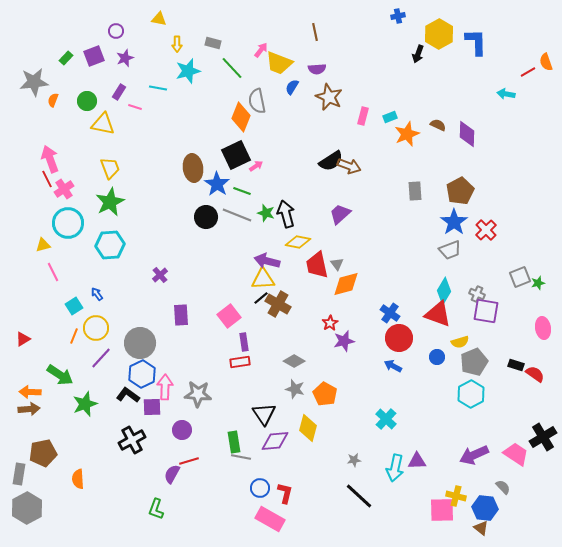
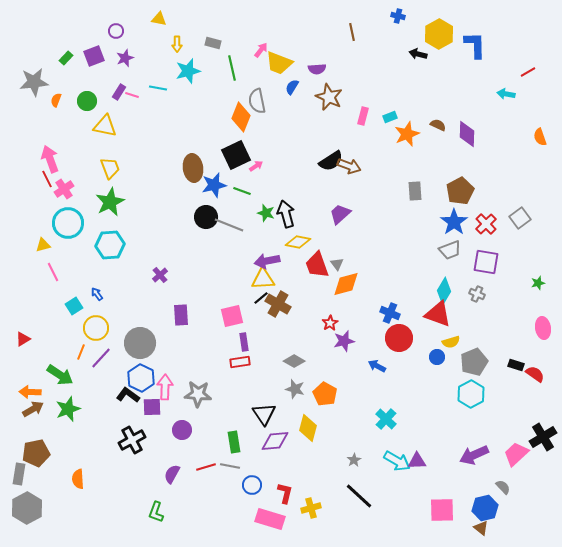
blue cross at (398, 16): rotated 24 degrees clockwise
brown line at (315, 32): moved 37 px right
blue L-shape at (476, 42): moved 1 px left, 3 px down
black arrow at (418, 54): rotated 84 degrees clockwise
orange semicircle at (546, 62): moved 6 px left, 75 px down
green line at (232, 68): rotated 30 degrees clockwise
orange semicircle at (53, 100): moved 3 px right
pink line at (135, 107): moved 3 px left, 12 px up
yellow triangle at (103, 124): moved 2 px right, 2 px down
blue star at (217, 184): moved 3 px left, 1 px down; rotated 25 degrees clockwise
gray line at (237, 215): moved 8 px left, 10 px down
red cross at (486, 230): moved 6 px up
purple arrow at (267, 261): rotated 25 degrees counterclockwise
red trapezoid at (317, 265): rotated 8 degrees counterclockwise
gray square at (520, 277): moved 59 px up; rotated 15 degrees counterclockwise
purple square at (486, 311): moved 49 px up
blue cross at (390, 313): rotated 12 degrees counterclockwise
pink square at (229, 316): moved 3 px right; rotated 25 degrees clockwise
orange line at (74, 336): moved 7 px right, 16 px down
yellow semicircle at (460, 342): moved 9 px left
blue arrow at (393, 366): moved 16 px left
blue hexagon at (142, 374): moved 1 px left, 4 px down; rotated 8 degrees counterclockwise
green star at (85, 404): moved 17 px left, 5 px down
brown arrow at (29, 409): moved 4 px right; rotated 25 degrees counterclockwise
brown pentagon at (43, 453): moved 7 px left
pink trapezoid at (516, 454): rotated 76 degrees counterclockwise
gray line at (241, 457): moved 11 px left, 9 px down
gray star at (354, 460): rotated 24 degrees counterclockwise
red line at (189, 461): moved 17 px right, 6 px down
cyan arrow at (395, 468): moved 2 px right, 7 px up; rotated 72 degrees counterclockwise
blue circle at (260, 488): moved 8 px left, 3 px up
yellow cross at (456, 496): moved 145 px left, 12 px down; rotated 30 degrees counterclockwise
blue hexagon at (485, 508): rotated 20 degrees counterclockwise
green L-shape at (156, 509): moved 3 px down
pink rectangle at (270, 519): rotated 12 degrees counterclockwise
